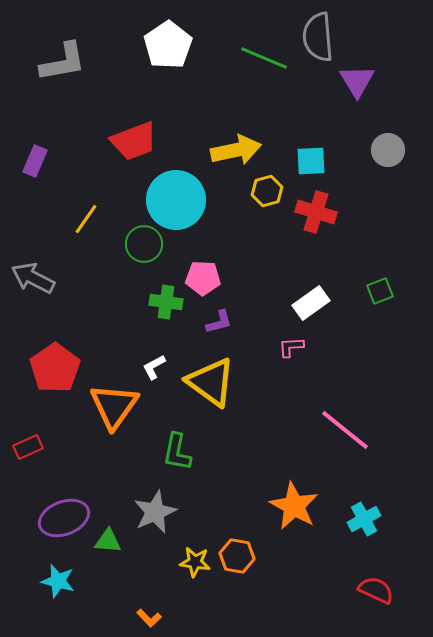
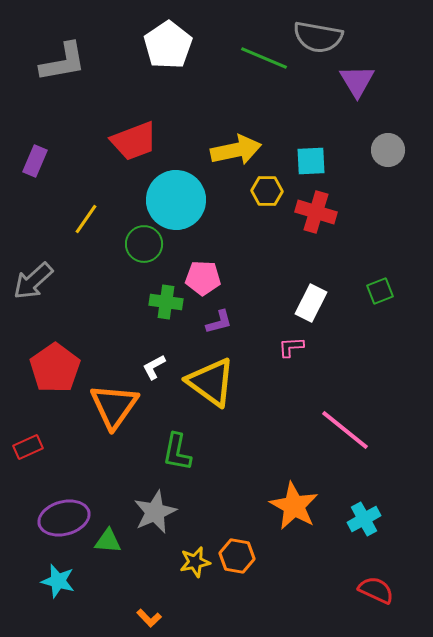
gray semicircle: rotated 75 degrees counterclockwise
yellow hexagon: rotated 16 degrees clockwise
gray arrow: moved 3 px down; rotated 69 degrees counterclockwise
white rectangle: rotated 27 degrees counterclockwise
purple ellipse: rotated 6 degrees clockwise
yellow star: rotated 20 degrees counterclockwise
